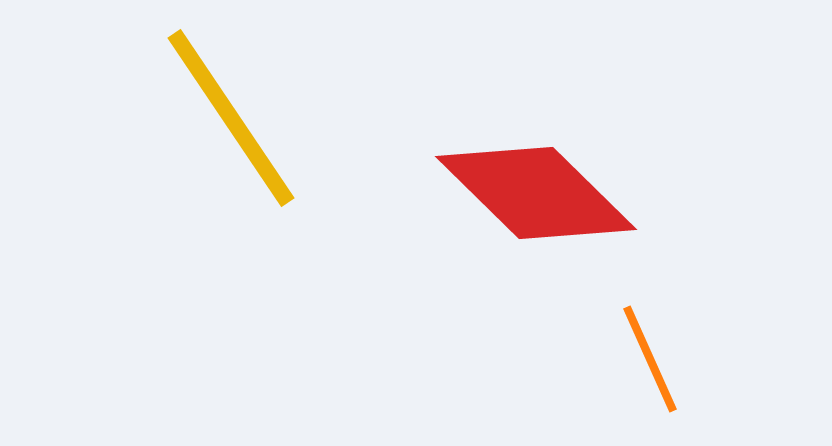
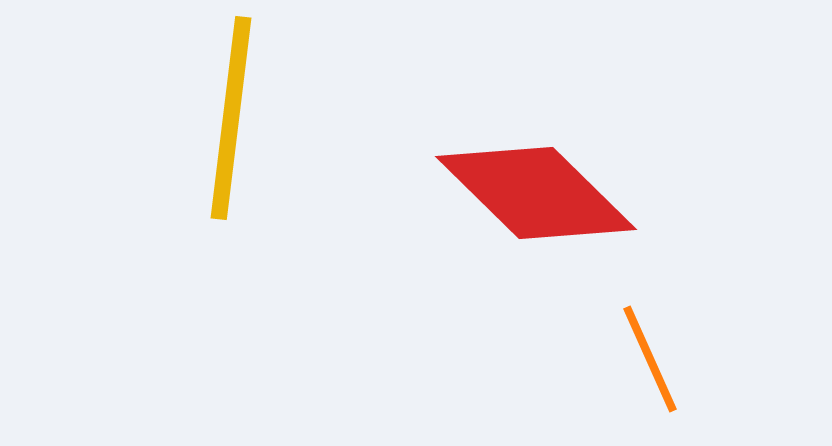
yellow line: rotated 41 degrees clockwise
